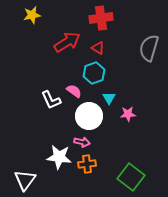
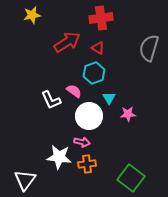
green square: moved 1 px down
